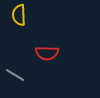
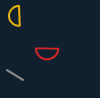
yellow semicircle: moved 4 px left, 1 px down
